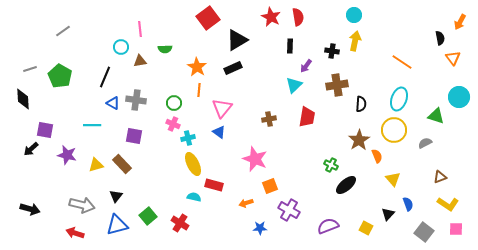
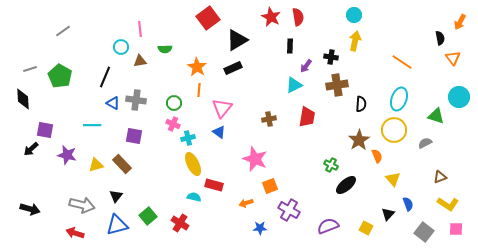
black cross at (332, 51): moved 1 px left, 6 px down
cyan triangle at (294, 85): rotated 18 degrees clockwise
